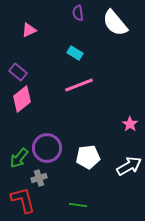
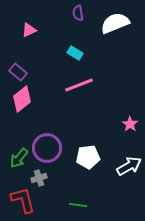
white semicircle: rotated 108 degrees clockwise
